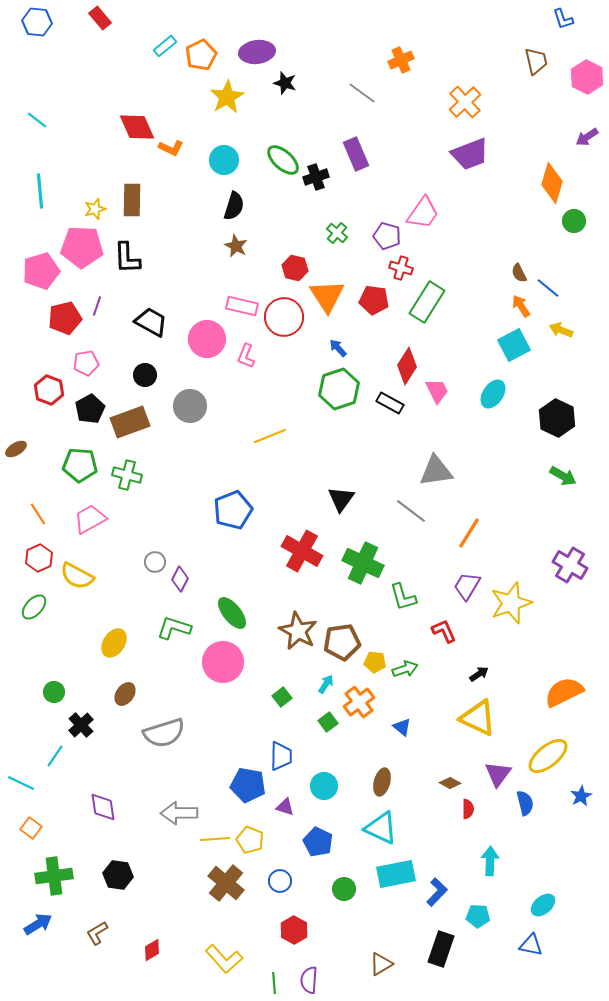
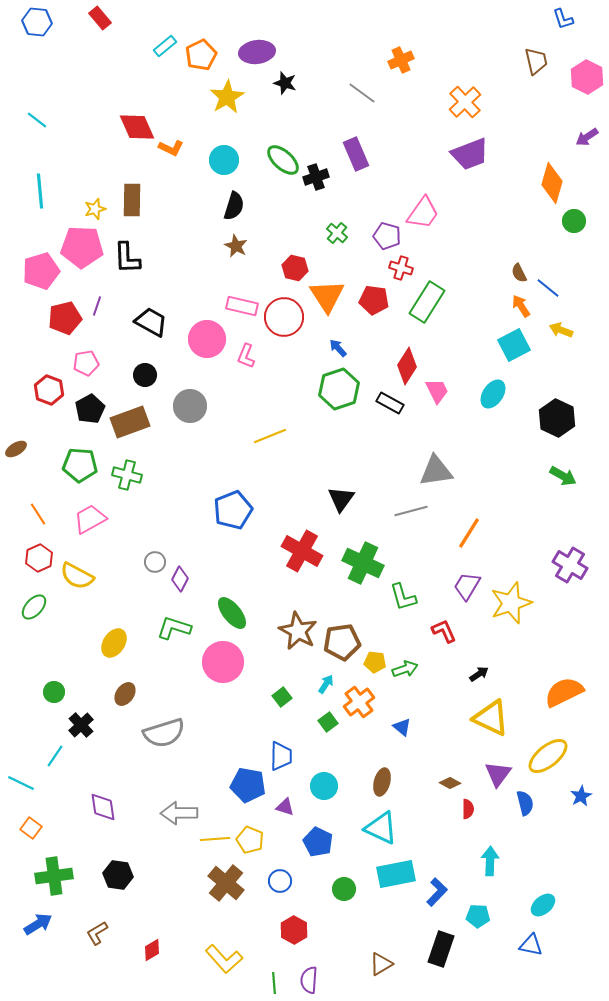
gray line at (411, 511): rotated 52 degrees counterclockwise
yellow triangle at (478, 718): moved 13 px right
